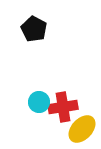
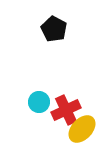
black pentagon: moved 20 px right
red cross: moved 3 px right, 3 px down; rotated 16 degrees counterclockwise
